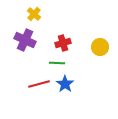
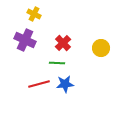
yellow cross: rotated 16 degrees counterclockwise
red cross: rotated 28 degrees counterclockwise
yellow circle: moved 1 px right, 1 px down
blue star: rotated 30 degrees clockwise
